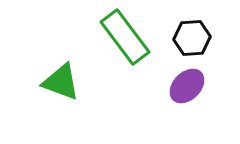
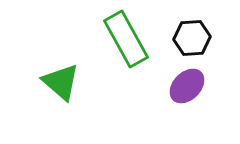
green rectangle: moved 1 px right, 2 px down; rotated 8 degrees clockwise
green triangle: rotated 21 degrees clockwise
